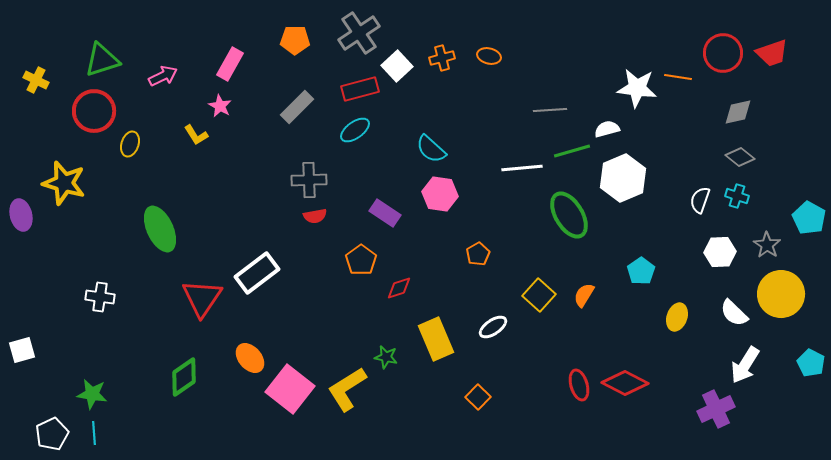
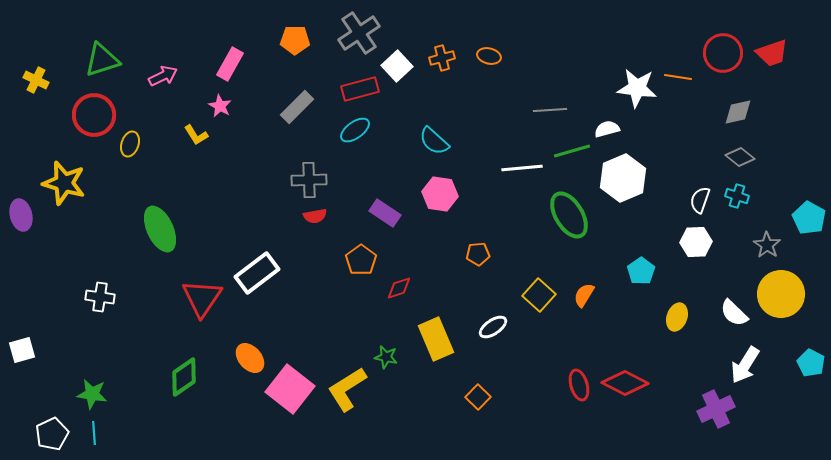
red circle at (94, 111): moved 4 px down
cyan semicircle at (431, 149): moved 3 px right, 8 px up
white hexagon at (720, 252): moved 24 px left, 10 px up
orange pentagon at (478, 254): rotated 25 degrees clockwise
